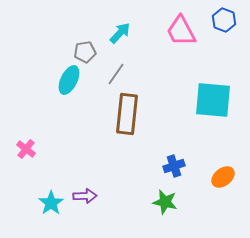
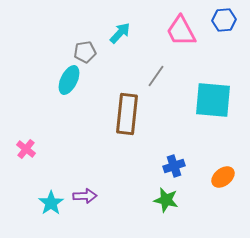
blue hexagon: rotated 25 degrees counterclockwise
gray line: moved 40 px right, 2 px down
green star: moved 1 px right, 2 px up
